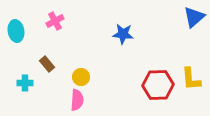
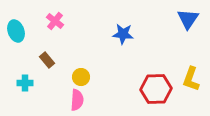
blue triangle: moved 6 px left, 2 px down; rotated 15 degrees counterclockwise
pink cross: rotated 24 degrees counterclockwise
cyan ellipse: rotated 10 degrees counterclockwise
brown rectangle: moved 4 px up
yellow L-shape: rotated 25 degrees clockwise
red hexagon: moved 2 px left, 4 px down
